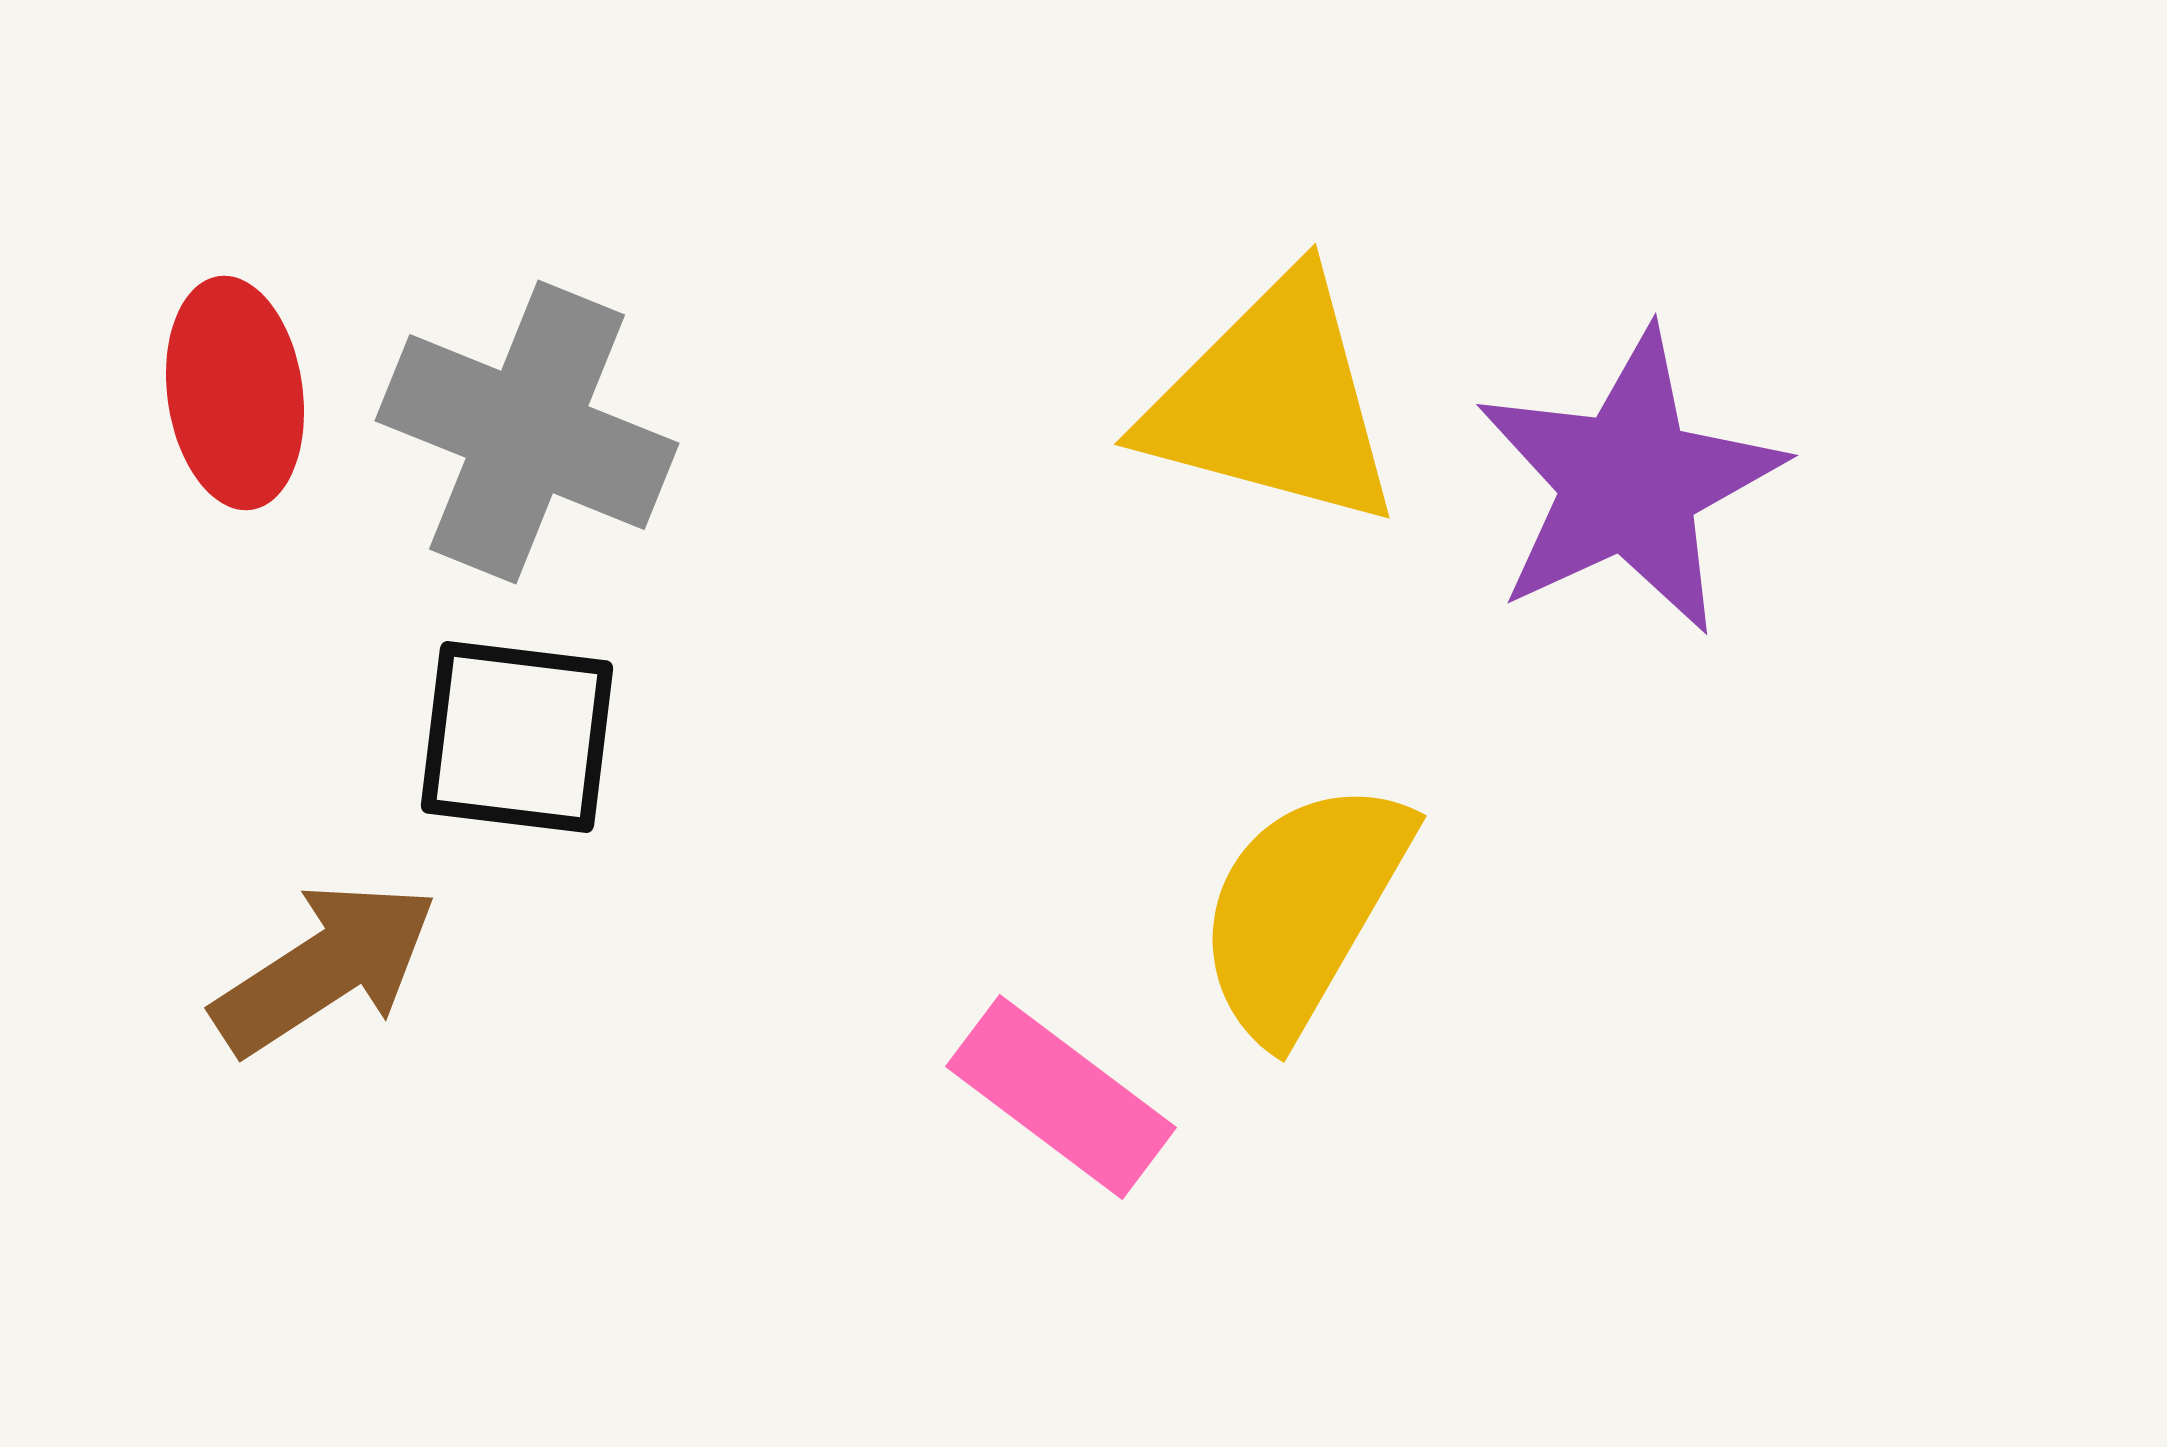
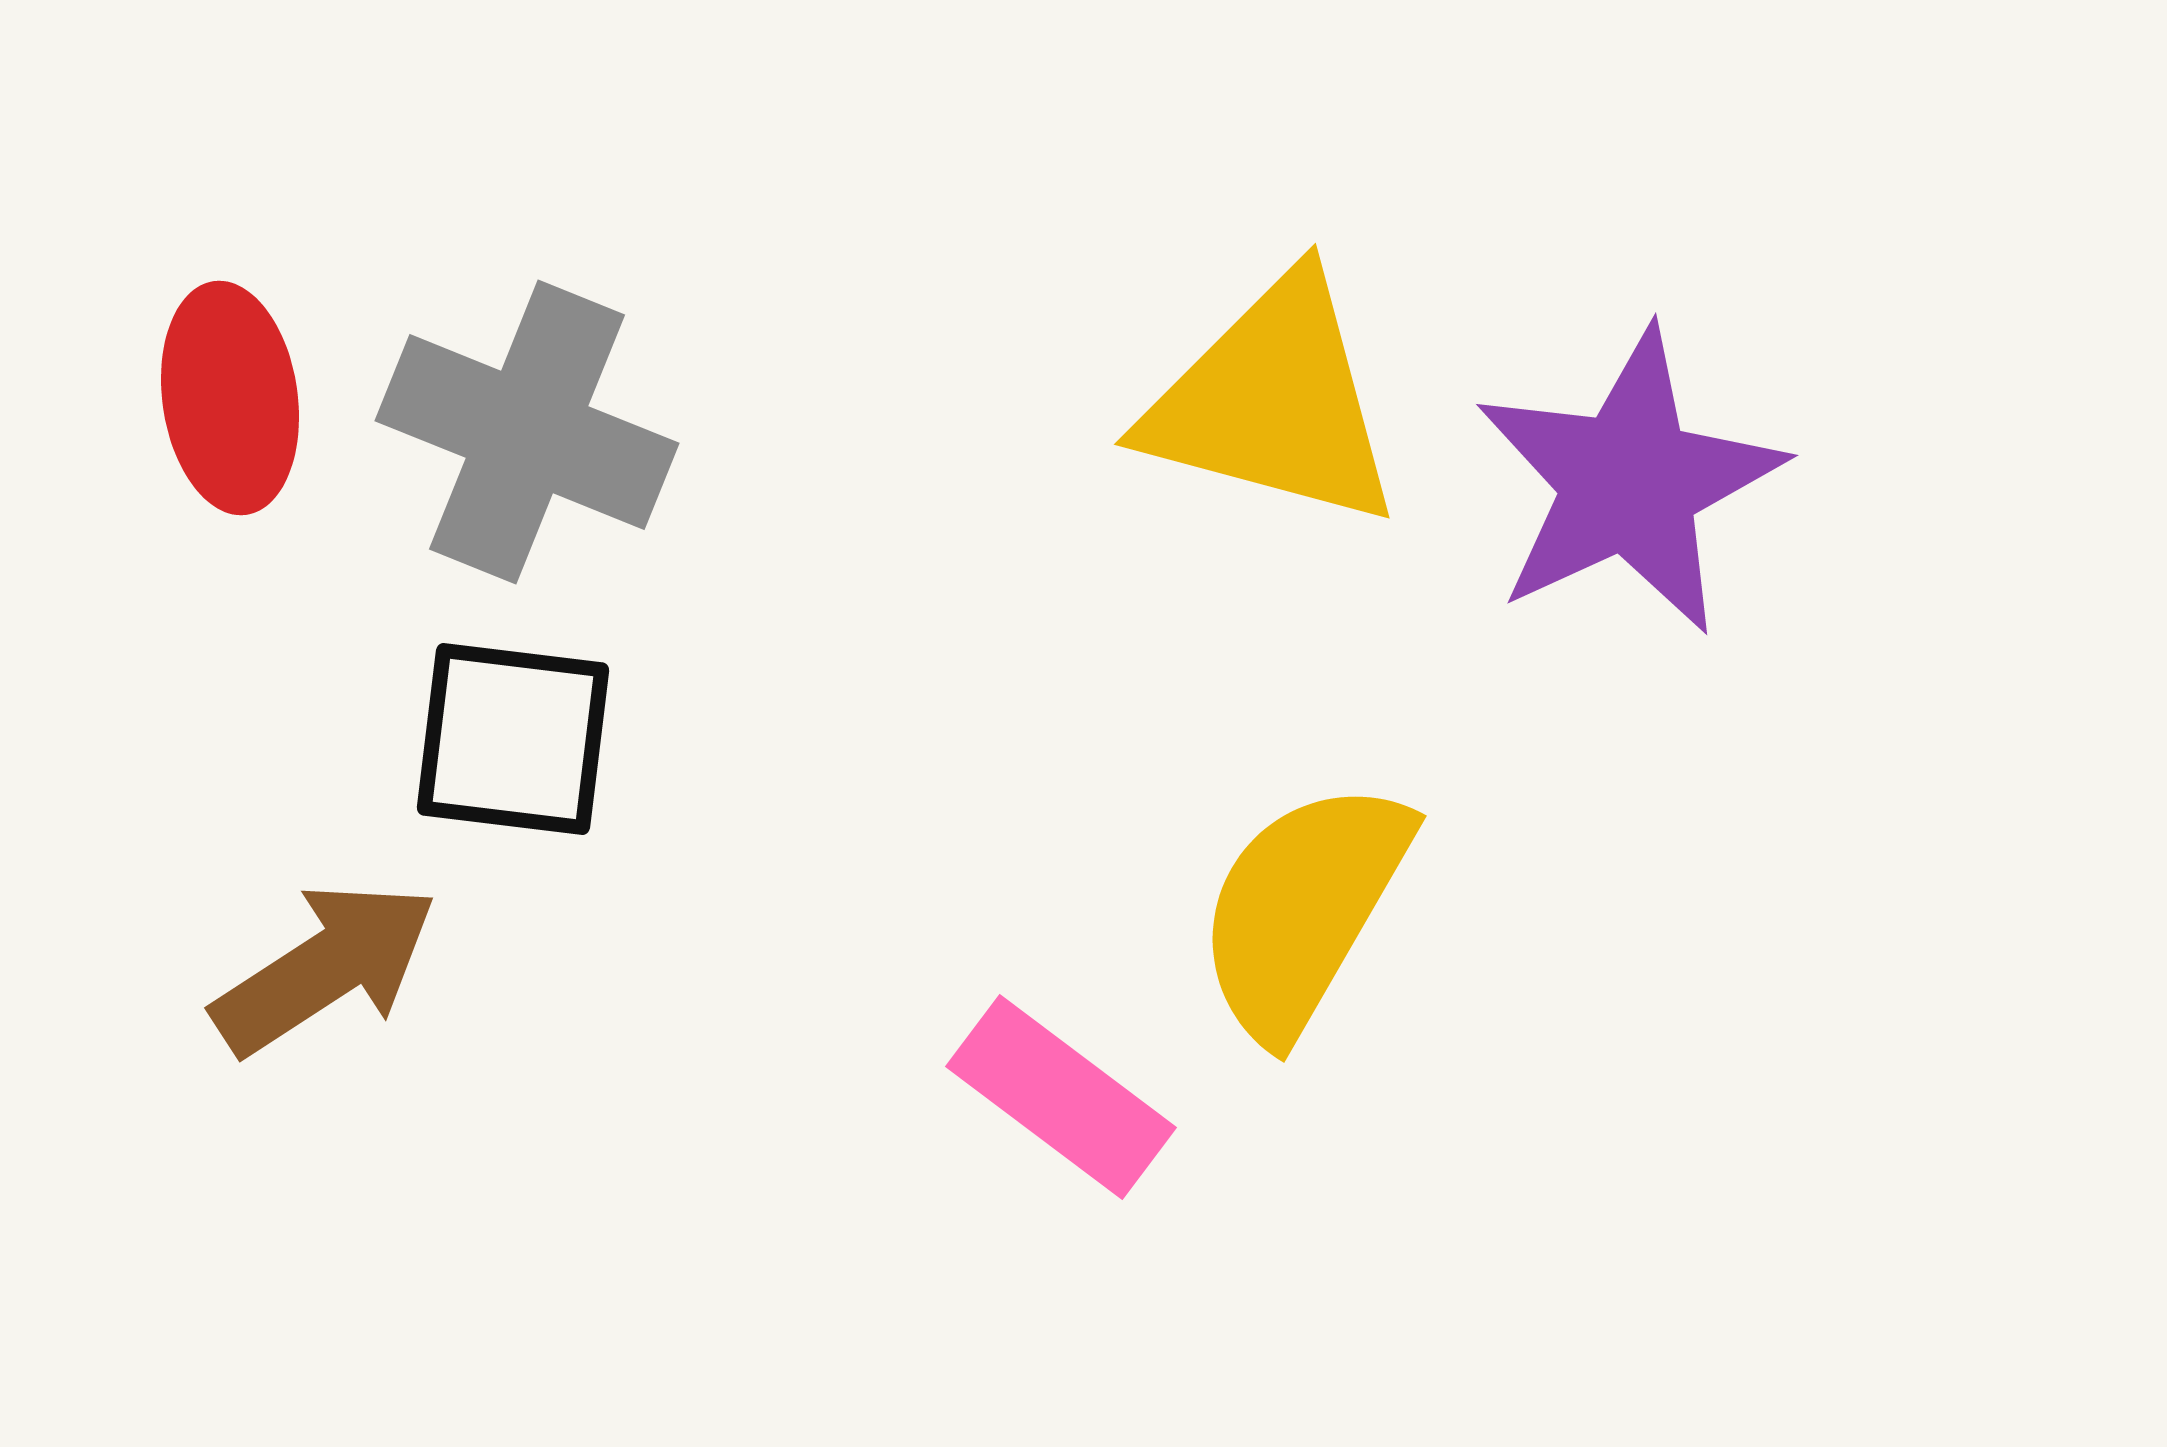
red ellipse: moved 5 px left, 5 px down
black square: moved 4 px left, 2 px down
